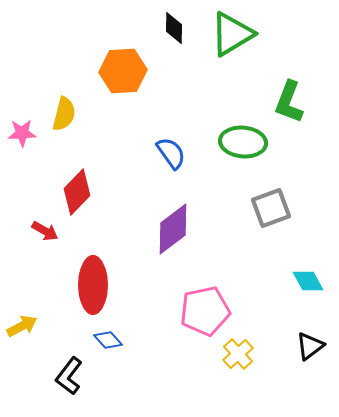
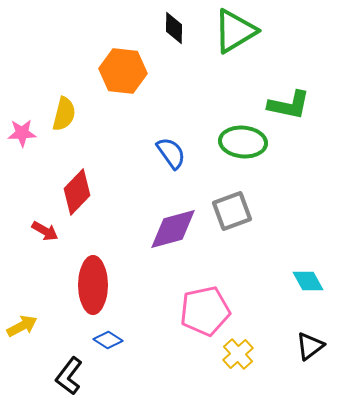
green triangle: moved 3 px right, 3 px up
orange hexagon: rotated 9 degrees clockwise
green L-shape: moved 3 px down; rotated 99 degrees counterclockwise
gray square: moved 39 px left, 3 px down
purple diamond: rotated 22 degrees clockwise
blue diamond: rotated 16 degrees counterclockwise
